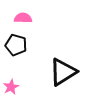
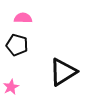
black pentagon: moved 1 px right
